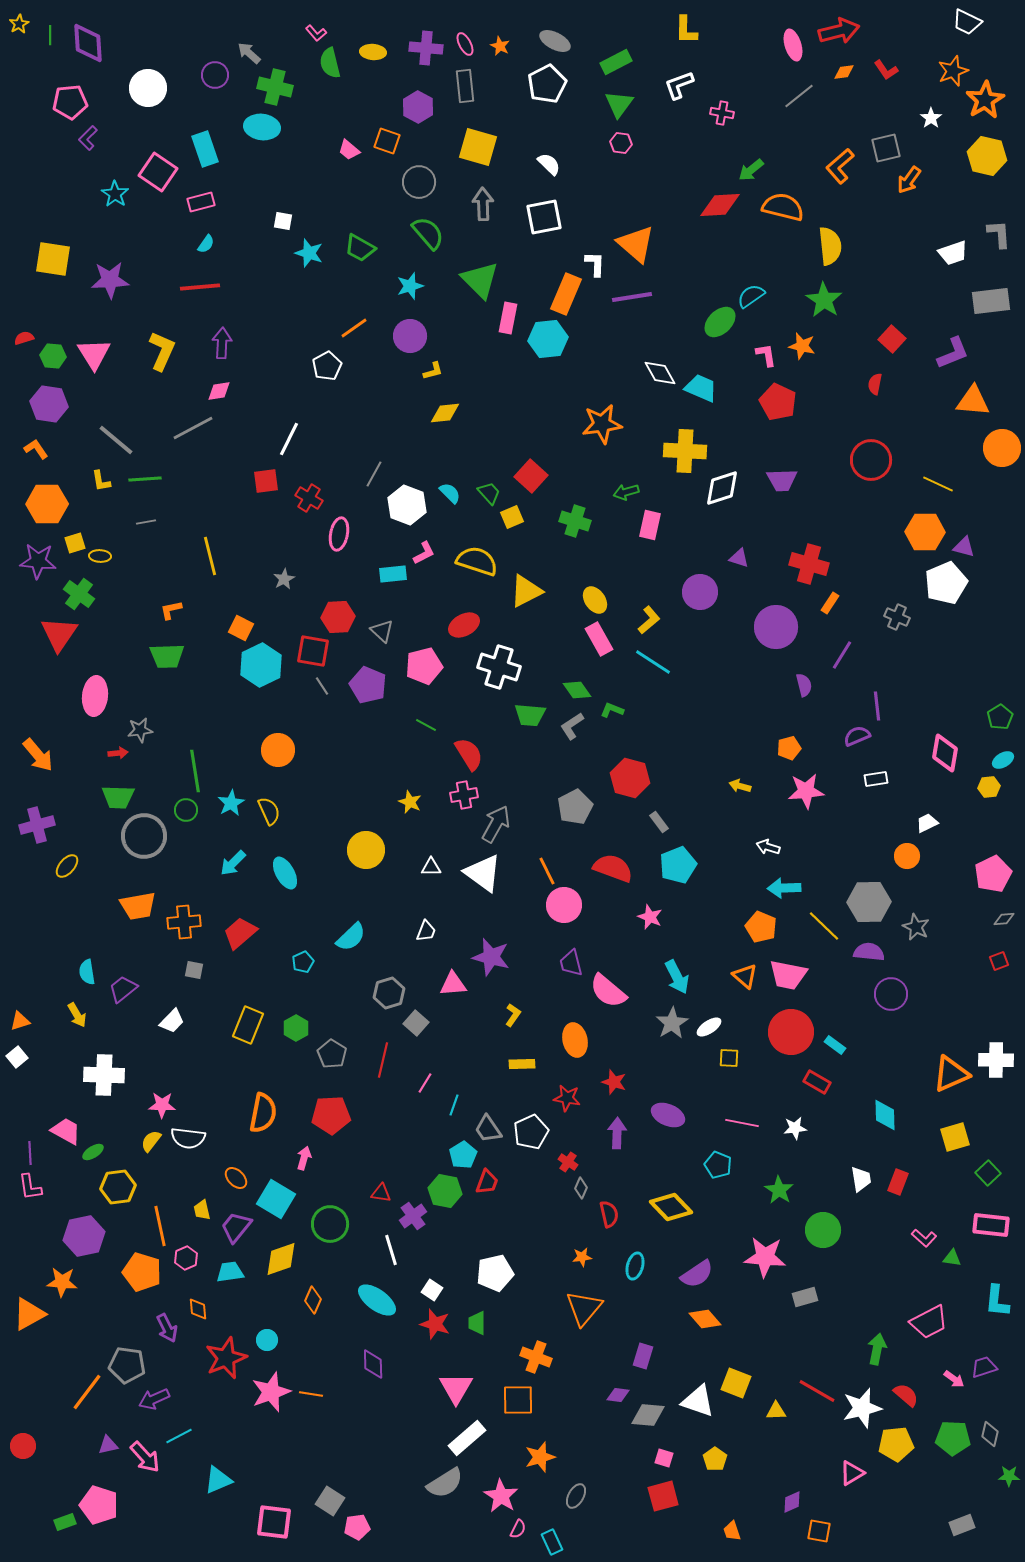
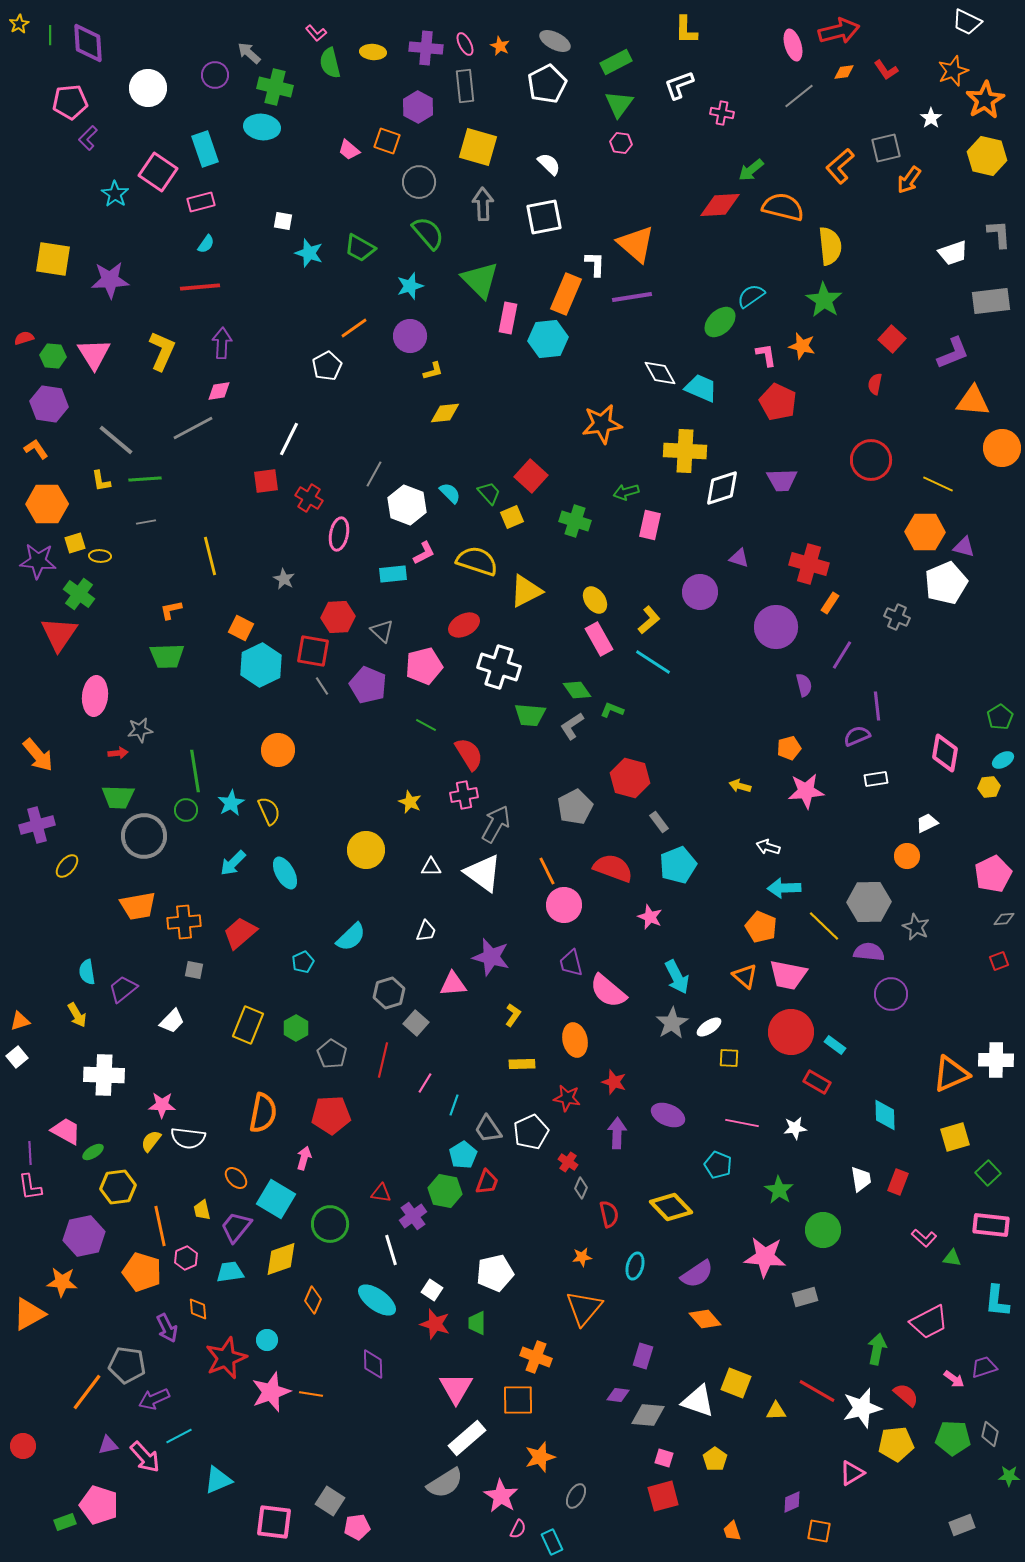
gray star at (284, 579): rotated 15 degrees counterclockwise
